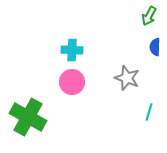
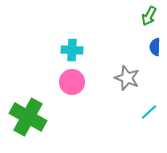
cyan line: rotated 30 degrees clockwise
